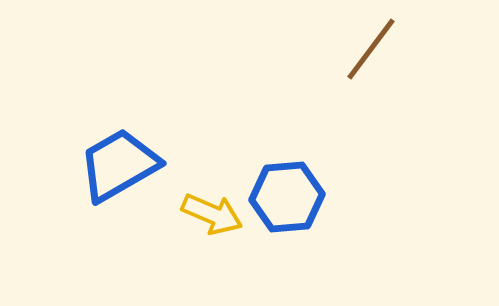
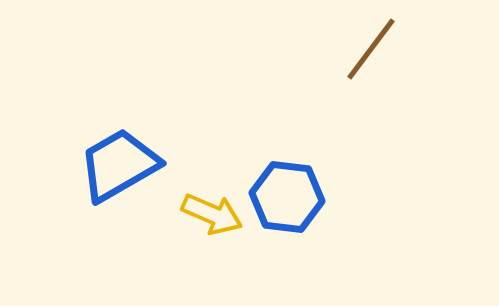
blue hexagon: rotated 12 degrees clockwise
